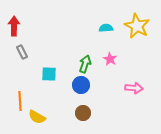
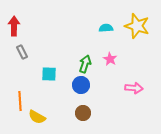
yellow star: rotated 10 degrees counterclockwise
